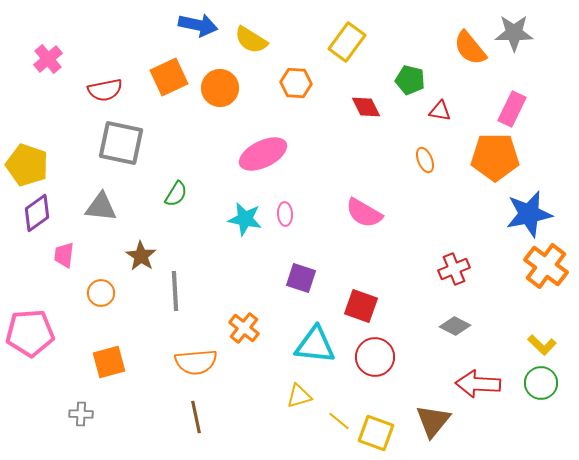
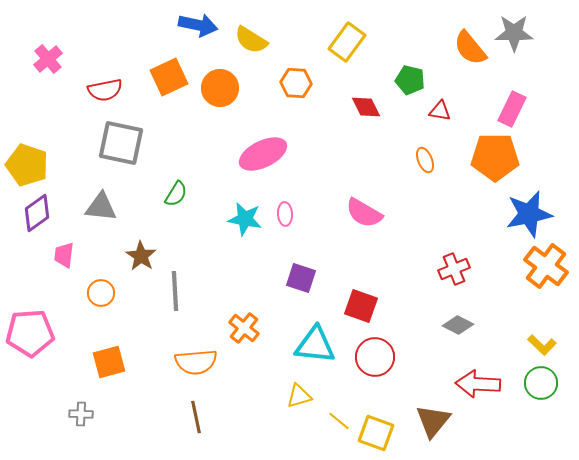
gray diamond at (455, 326): moved 3 px right, 1 px up
